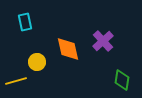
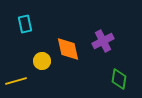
cyan rectangle: moved 2 px down
purple cross: rotated 15 degrees clockwise
yellow circle: moved 5 px right, 1 px up
green diamond: moved 3 px left, 1 px up
